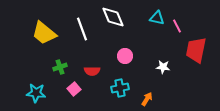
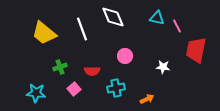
cyan cross: moved 4 px left
orange arrow: rotated 32 degrees clockwise
